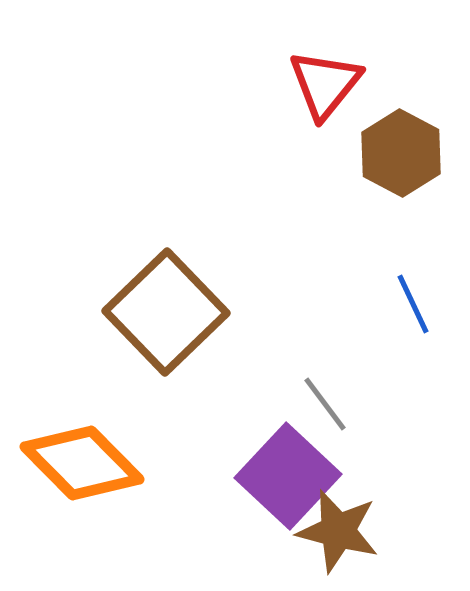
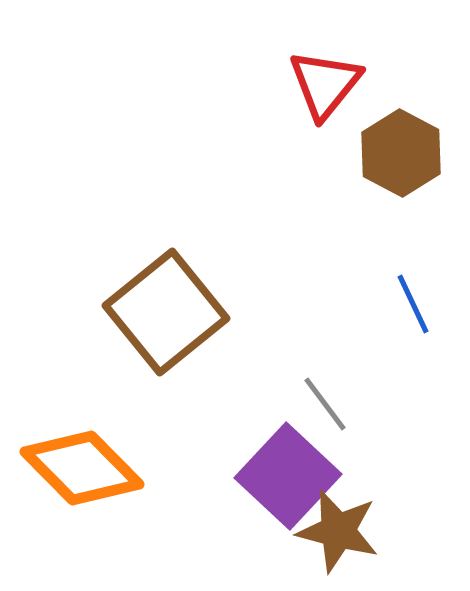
brown square: rotated 5 degrees clockwise
orange diamond: moved 5 px down
